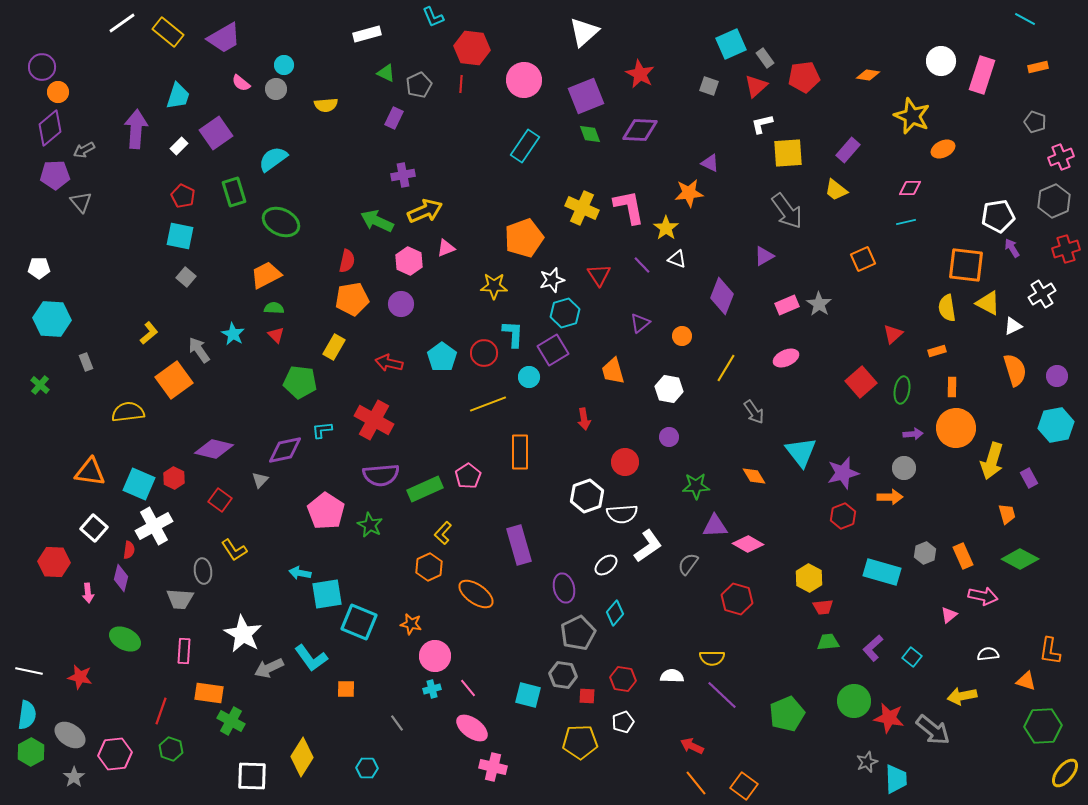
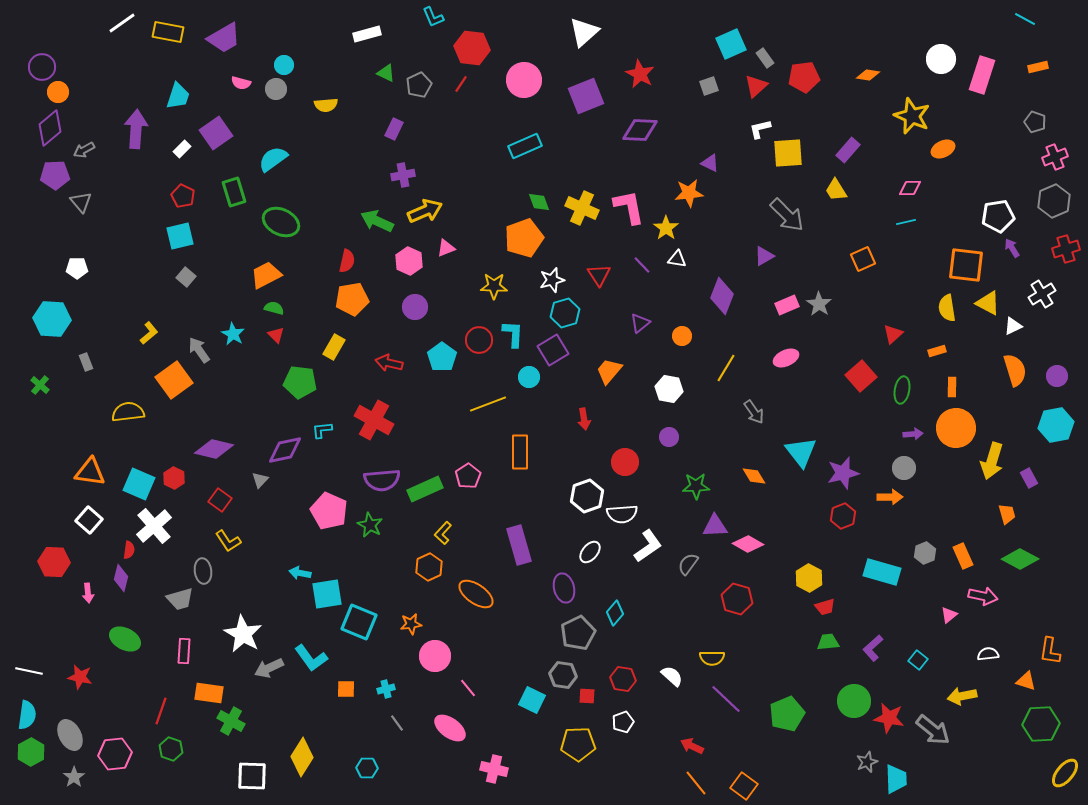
yellow rectangle at (168, 32): rotated 28 degrees counterclockwise
white circle at (941, 61): moved 2 px up
pink semicircle at (241, 83): rotated 24 degrees counterclockwise
red line at (461, 84): rotated 30 degrees clockwise
gray square at (709, 86): rotated 36 degrees counterclockwise
purple rectangle at (394, 118): moved 11 px down
white L-shape at (762, 124): moved 2 px left, 5 px down
green diamond at (590, 134): moved 51 px left, 68 px down
white rectangle at (179, 146): moved 3 px right, 3 px down
cyan rectangle at (525, 146): rotated 32 degrees clockwise
pink cross at (1061, 157): moved 6 px left
yellow trapezoid at (836, 190): rotated 20 degrees clockwise
gray arrow at (787, 211): moved 4 px down; rotated 9 degrees counterclockwise
cyan square at (180, 236): rotated 24 degrees counterclockwise
white triangle at (677, 259): rotated 12 degrees counterclockwise
white pentagon at (39, 268): moved 38 px right
purple circle at (401, 304): moved 14 px right, 3 px down
green semicircle at (274, 308): rotated 12 degrees clockwise
red circle at (484, 353): moved 5 px left, 13 px up
orange trapezoid at (613, 371): moved 4 px left; rotated 56 degrees clockwise
red square at (861, 382): moved 6 px up
purple semicircle at (381, 475): moved 1 px right, 5 px down
pink pentagon at (326, 511): moved 3 px right; rotated 9 degrees counterclockwise
white cross at (154, 526): rotated 12 degrees counterclockwise
white square at (94, 528): moved 5 px left, 8 px up
yellow L-shape at (234, 550): moved 6 px left, 9 px up
white ellipse at (606, 565): moved 16 px left, 13 px up; rotated 10 degrees counterclockwise
gray trapezoid at (180, 599): rotated 20 degrees counterclockwise
red trapezoid at (823, 607): moved 2 px right; rotated 10 degrees counterclockwise
orange star at (411, 624): rotated 20 degrees counterclockwise
cyan square at (912, 657): moved 6 px right, 3 px down
white semicircle at (672, 676): rotated 40 degrees clockwise
cyan cross at (432, 689): moved 46 px left
cyan square at (528, 695): moved 4 px right, 5 px down; rotated 12 degrees clockwise
purple line at (722, 695): moved 4 px right, 4 px down
green hexagon at (1043, 726): moved 2 px left, 2 px up
pink ellipse at (472, 728): moved 22 px left
gray ellipse at (70, 735): rotated 28 degrees clockwise
yellow pentagon at (580, 742): moved 2 px left, 2 px down
pink cross at (493, 767): moved 1 px right, 2 px down
